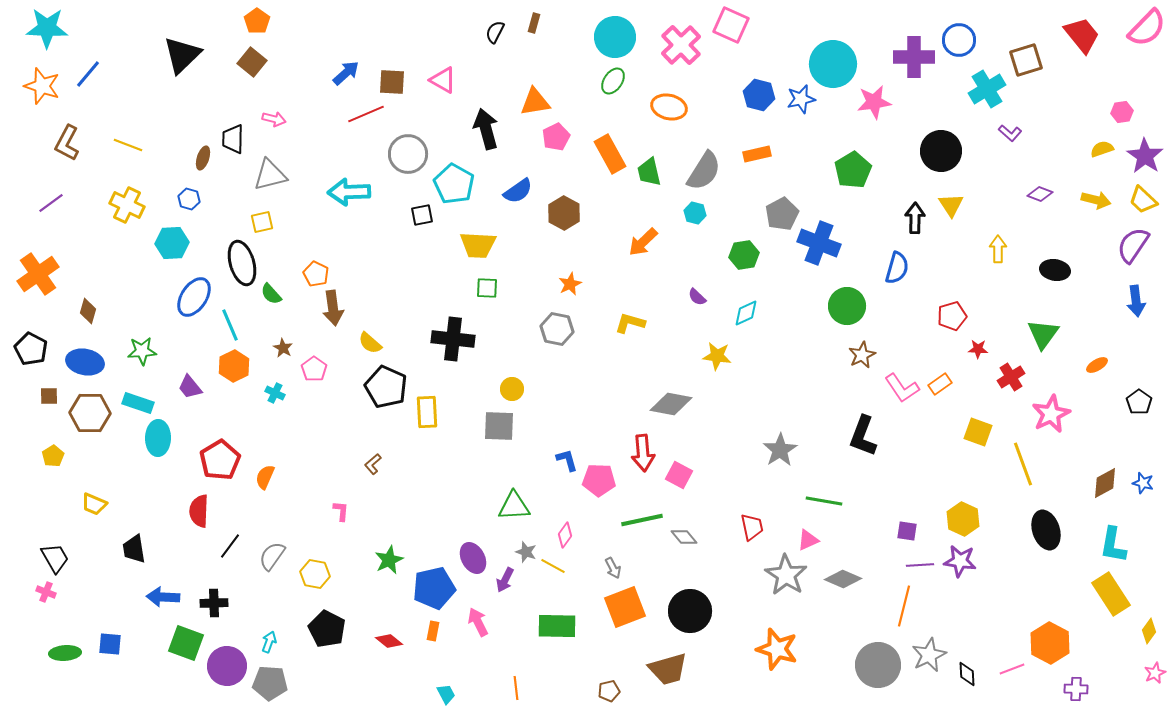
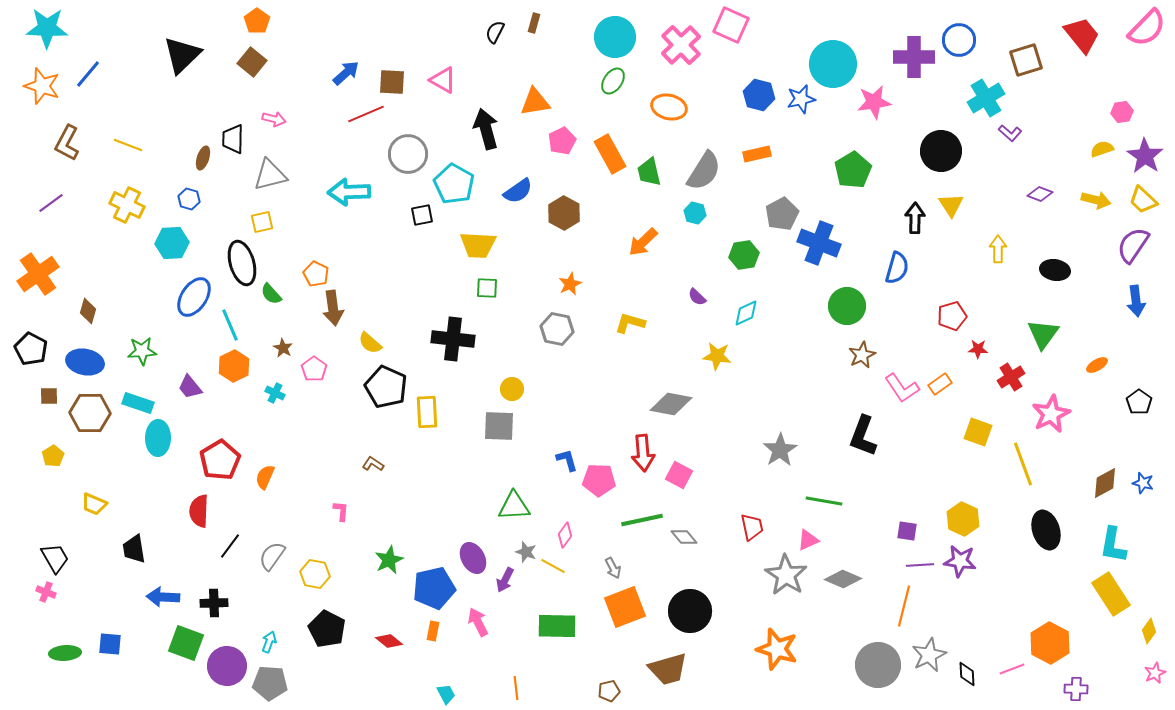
cyan cross at (987, 89): moved 1 px left, 9 px down
pink pentagon at (556, 137): moved 6 px right, 4 px down
brown L-shape at (373, 464): rotated 75 degrees clockwise
